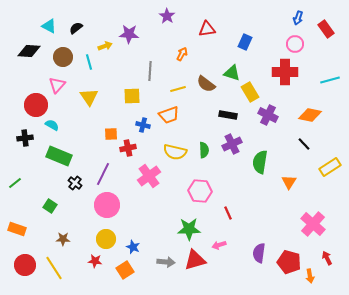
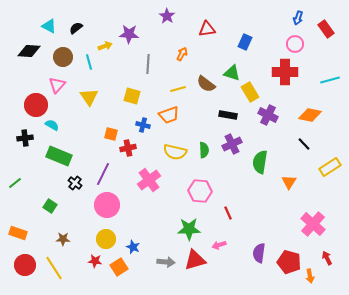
gray line at (150, 71): moved 2 px left, 7 px up
yellow square at (132, 96): rotated 18 degrees clockwise
orange square at (111, 134): rotated 16 degrees clockwise
pink cross at (149, 176): moved 4 px down
orange rectangle at (17, 229): moved 1 px right, 4 px down
orange square at (125, 270): moved 6 px left, 3 px up
